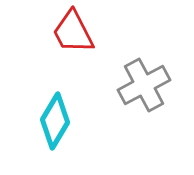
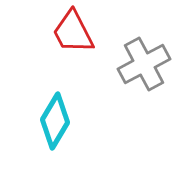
gray cross: moved 21 px up
